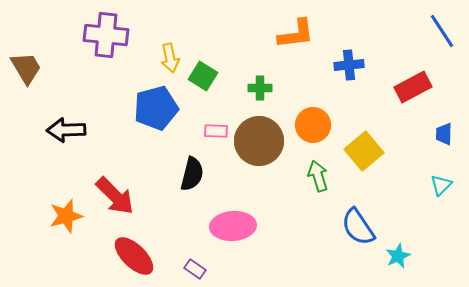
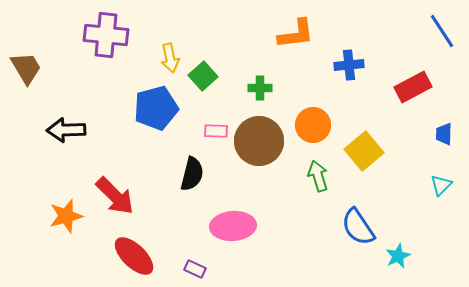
green square: rotated 16 degrees clockwise
purple rectangle: rotated 10 degrees counterclockwise
